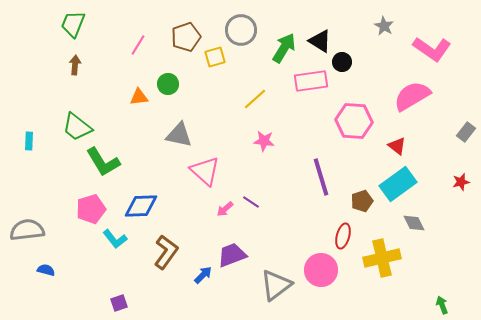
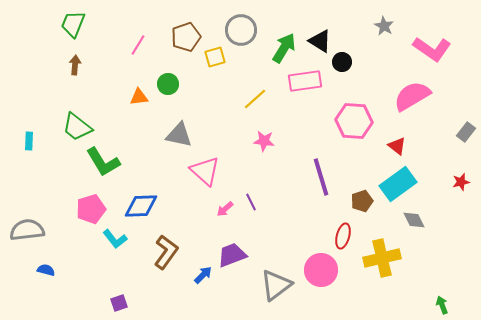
pink rectangle at (311, 81): moved 6 px left
purple line at (251, 202): rotated 30 degrees clockwise
gray diamond at (414, 223): moved 3 px up
